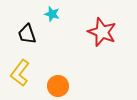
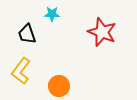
cyan star: rotated 14 degrees counterclockwise
yellow L-shape: moved 1 px right, 2 px up
orange circle: moved 1 px right
